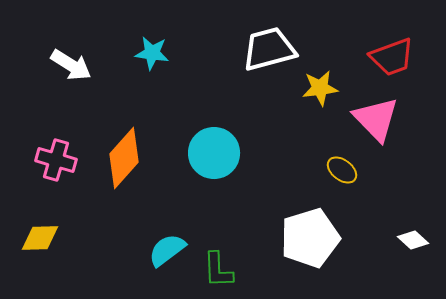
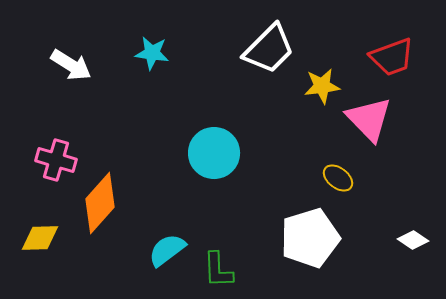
white trapezoid: rotated 150 degrees clockwise
yellow star: moved 2 px right, 2 px up
pink triangle: moved 7 px left
orange diamond: moved 24 px left, 45 px down
yellow ellipse: moved 4 px left, 8 px down
white diamond: rotated 8 degrees counterclockwise
